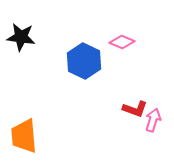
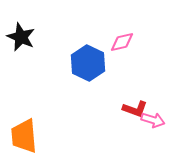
black star: rotated 16 degrees clockwise
pink diamond: rotated 35 degrees counterclockwise
blue hexagon: moved 4 px right, 2 px down
pink arrow: rotated 90 degrees clockwise
